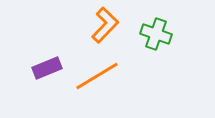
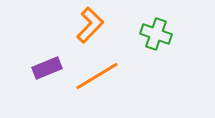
orange L-shape: moved 15 px left
